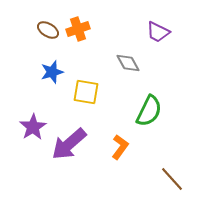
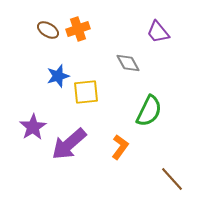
purple trapezoid: rotated 25 degrees clockwise
blue star: moved 6 px right, 4 px down
yellow square: rotated 16 degrees counterclockwise
